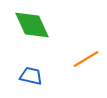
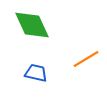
blue trapezoid: moved 5 px right, 3 px up
